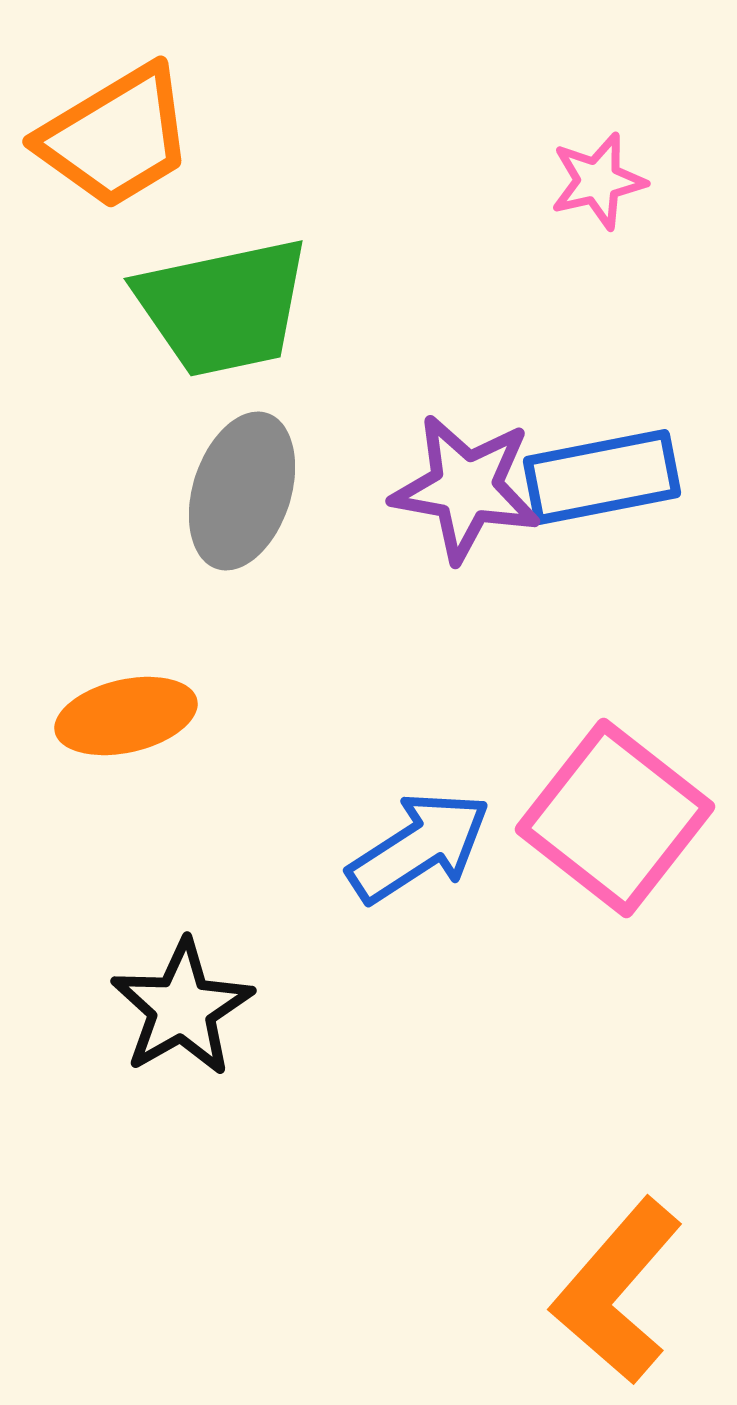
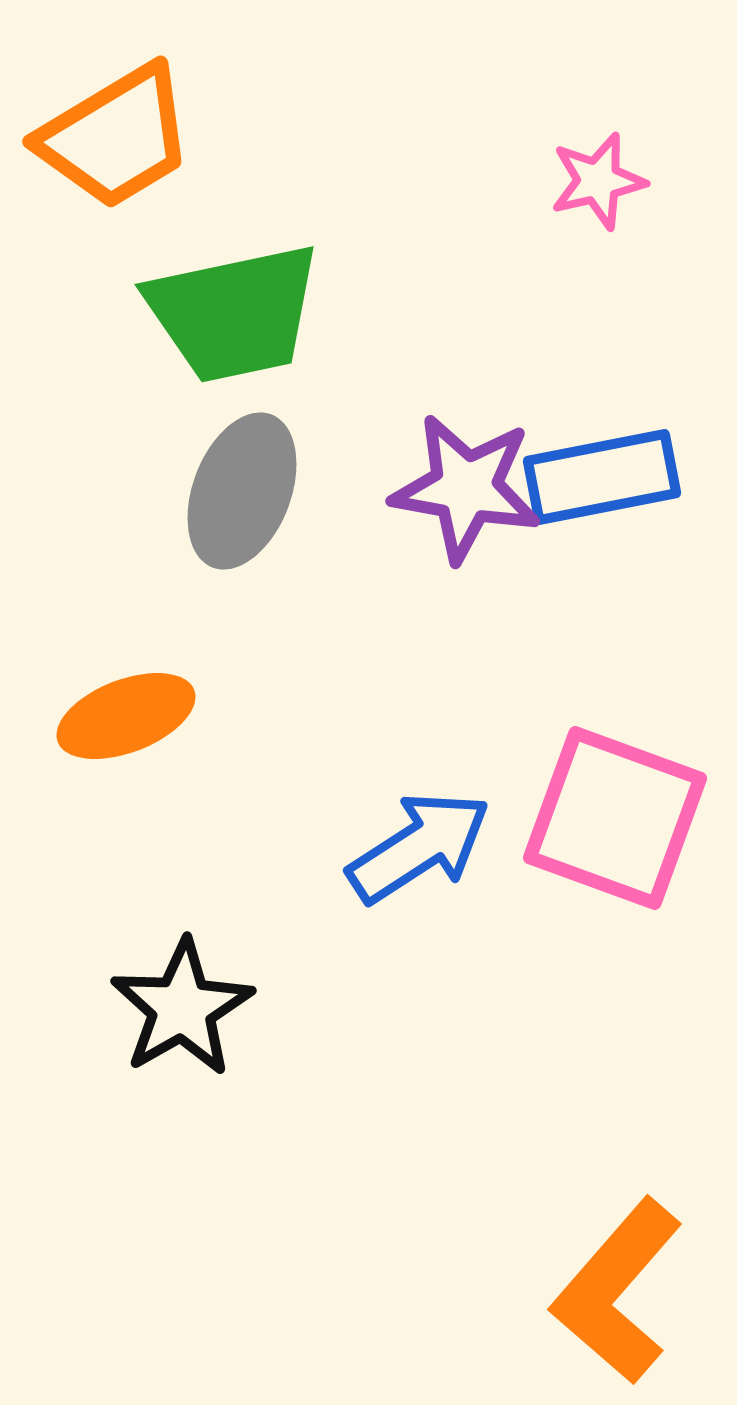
green trapezoid: moved 11 px right, 6 px down
gray ellipse: rotated 3 degrees clockwise
orange ellipse: rotated 8 degrees counterclockwise
pink square: rotated 18 degrees counterclockwise
